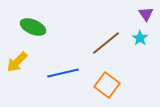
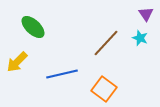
green ellipse: rotated 20 degrees clockwise
cyan star: rotated 14 degrees counterclockwise
brown line: rotated 8 degrees counterclockwise
blue line: moved 1 px left, 1 px down
orange square: moved 3 px left, 4 px down
